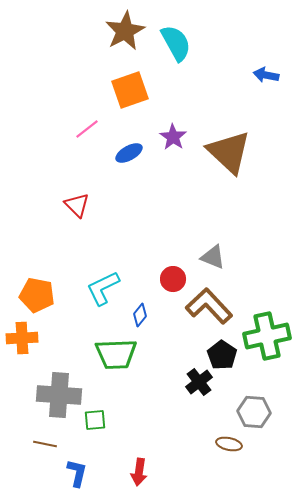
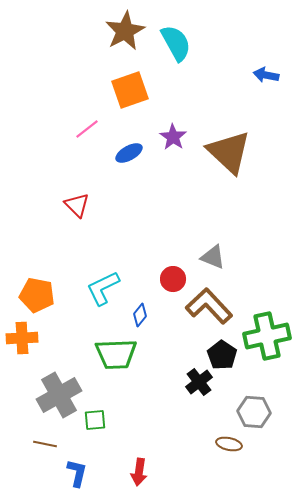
gray cross: rotated 33 degrees counterclockwise
